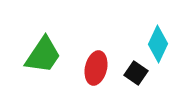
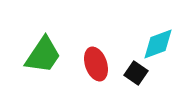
cyan diamond: rotated 45 degrees clockwise
red ellipse: moved 4 px up; rotated 32 degrees counterclockwise
